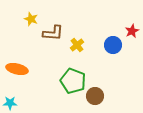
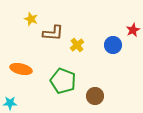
red star: moved 1 px right, 1 px up
orange ellipse: moved 4 px right
green pentagon: moved 10 px left
